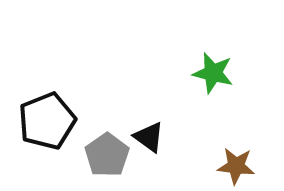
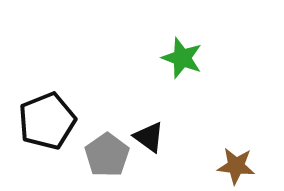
green star: moved 31 px left, 15 px up; rotated 6 degrees clockwise
